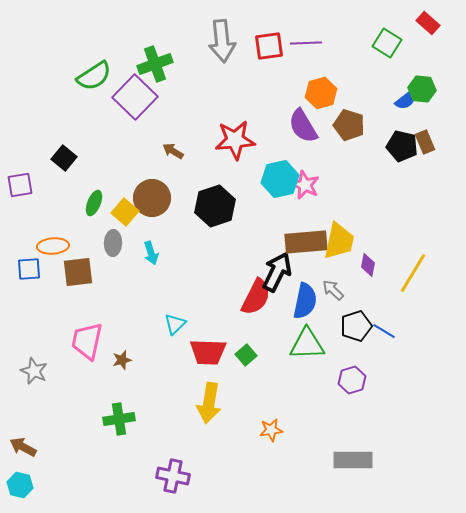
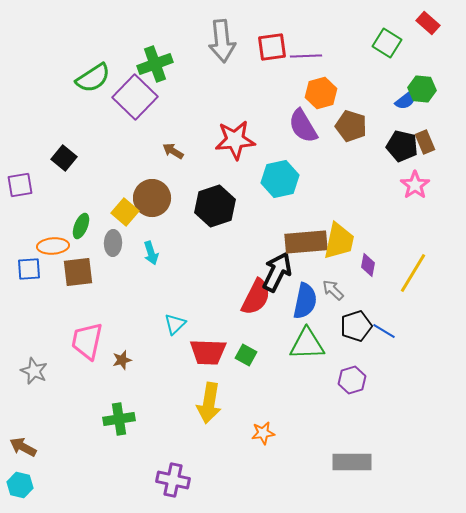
purple line at (306, 43): moved 13 px down
red square at (269, 46): moved 3 px right, 1 px down
green semicircle at (94, 76): moved 1 px left, 2 px down
brown pentagon at (349, 125): moved 2 px right, 1 px down
pink star at (305, 185): moved 110 px right; rotated 12 degrees clockwise
green ellipse at (94, 203): moved 13 px left, 23 px down
green square at (246, 355): rotated 20 degrees counterclockwise
orange star at (271, 430): moved 8 px left, 3 px down
gray rectangle at (353, 460): moved 1 px left, 2 px down
purple cross at (173, 476): moved 4 px down
